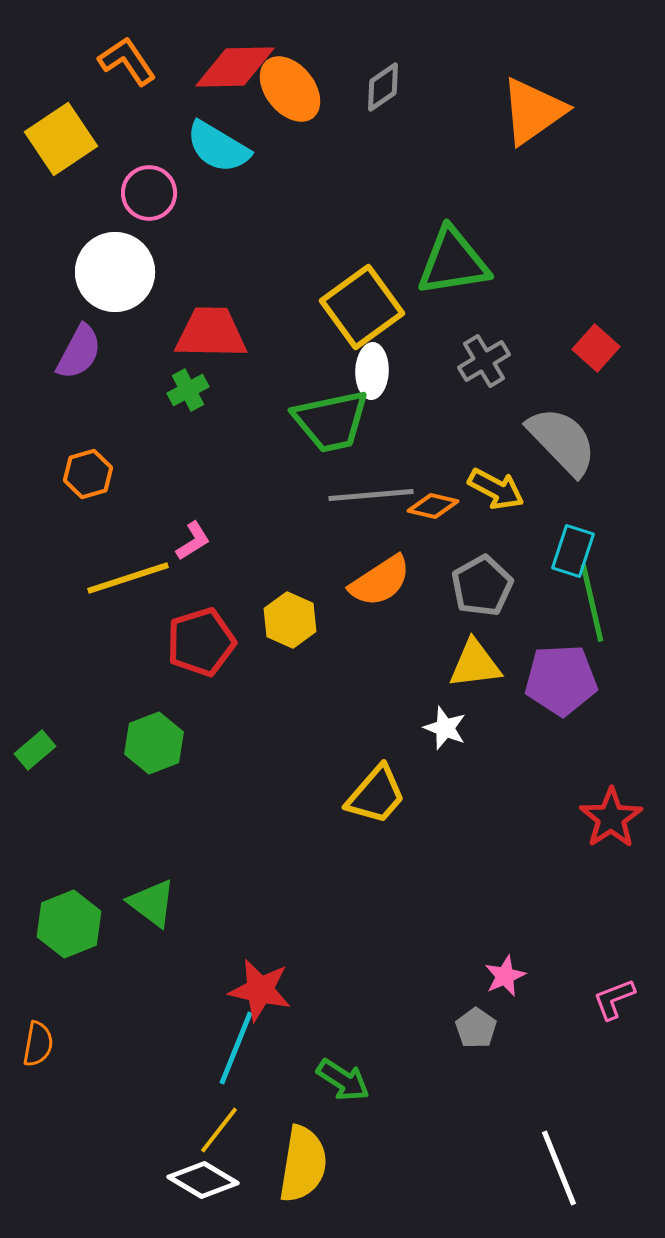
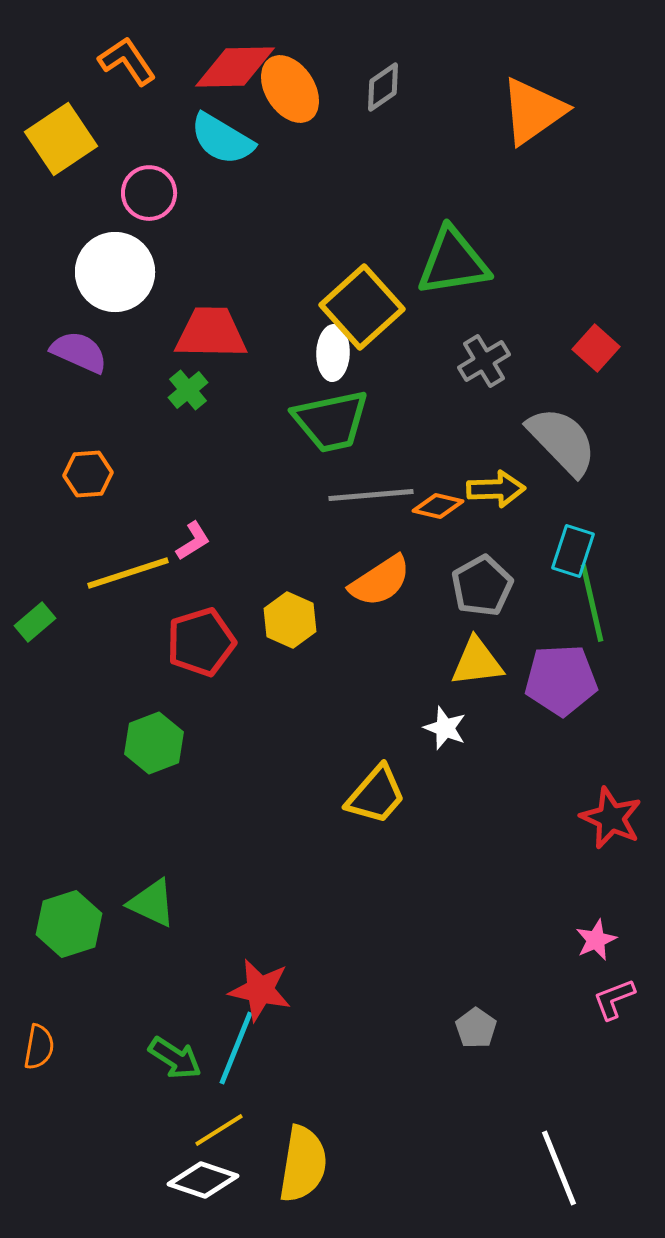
orange ellipse at (290, 89): rotated 6 degrees clockwise
cyan semicircle at (218, 147): moved 4 px right, 8 px up
yellow square at (362, 307): rotated 6 degrees counterclockwise
purple semicircle at (79, 352): rotated 94 degrees counterclockwise
white ellipse at (372, 371): moved 39 px left, 18 px up
green cross at (188, 390): rotated 12 degrees counterclockwise
orange hexagon at (88, 474): rotated 12 degrees clockwise
yellow arrow at (496, 489): rotated 30 degrees counterclockwise
orange diamond at (433, 506): moved 5 px right
yellow line at (128, 578): moved 5 px up
yellow triangle at (475, 664): moved 2 px right, 2 px up
green rectangle at (35, 750): moved 128 px up
red star at (611, 818): rotated 14 degrees counterclockwise
green triangle at (152, 903): rotated 12 degrees counterclockwise
green hexagon at (69, 924): rotated 4 degrees clockwise
pink star at (505, 976): moved 91 px right, 36 px up
orange semicircle at (38, 1044): moved 1 px right, 3 px down
green arrow at (343, 1080): moved 168 px left, 22 px up
yellow line at (219, 1130): rotated 20 degrees clockwise
white diamond at (203, 1180): rotated 12 degrees counterclockwise
